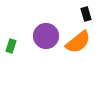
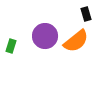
purple circle: moved 1 px left
orange semicircle: moved 2 px left, 1 px up
